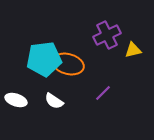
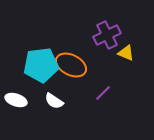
yellow triangle: moved 7 px left, 3 px down; rotated 36 degrees clockwise
cyan pentagon: moved 3 px left, 6 px down
orange ellipse: moved 3 px right, 1 px down; rotated 12 degrees clockwise
